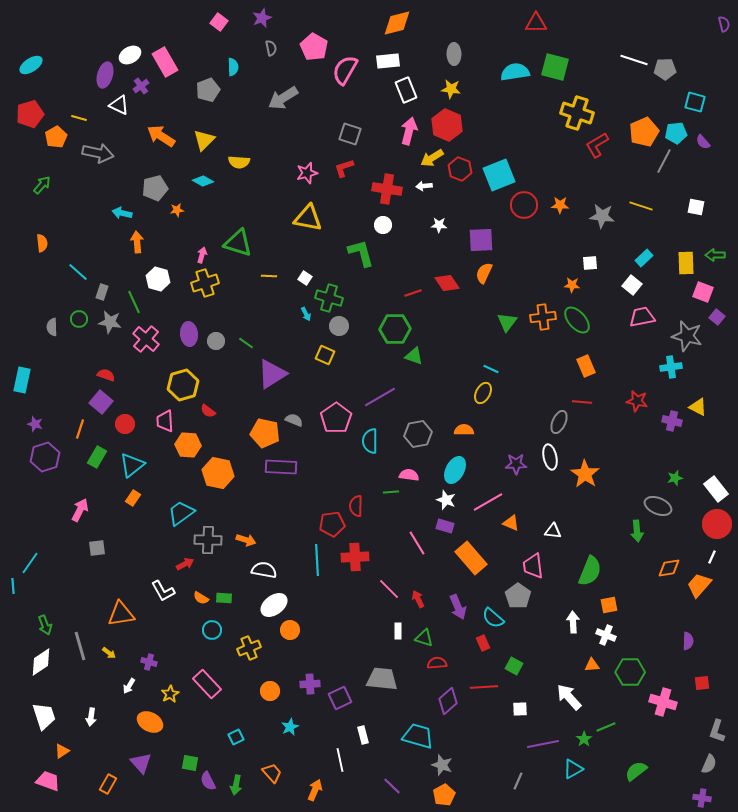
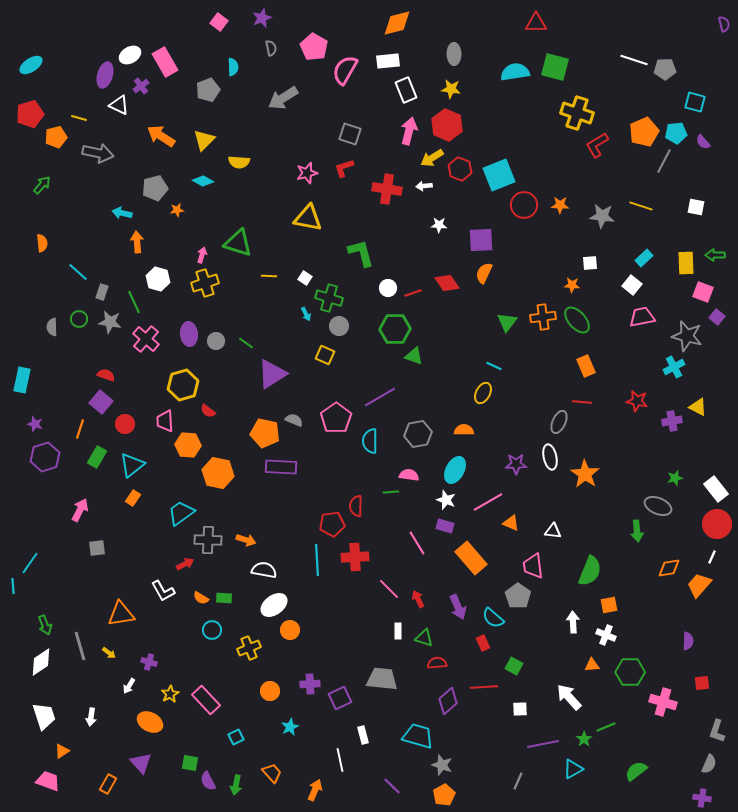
orange pentagon at (56, 137): rotated 15 degrees clockwise
white circle at (383, 225): moved 5 px right, 63 px down
cyan cross at (671, 367): moved 3 px right; rotated 20 degrees counterclockwise
cyan line at (491, 369): moved 3 px right, 3 px up
purple cross at (672, 421): rotated 24 degrees counterclockwise
pink rectangle at (207, 684): moved 1 px left, 16 px down
